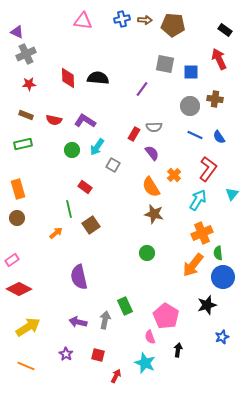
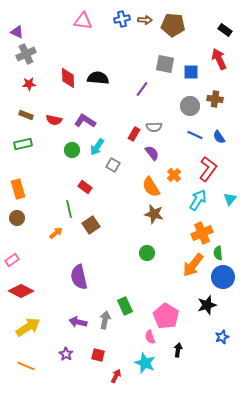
cyan triangle at (232, 194): moved 2 px left, 5 px down
red diamond at (19, 289): moved 2 px right, 2 px down
